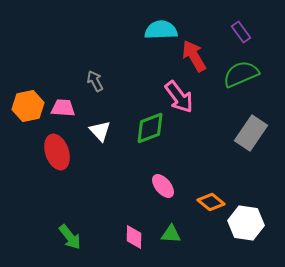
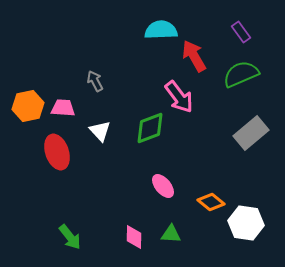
gray rectangle: rotated 16 degrees clockwise
